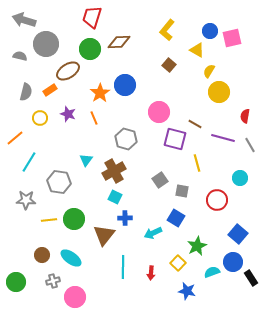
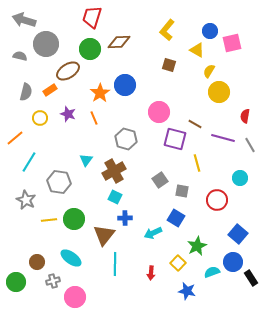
pink square at (232, 38): moved 5 px down
brown square at (169, 65): rotated 24 degrees counterclockwise
gray star at (26, 200): rotated 24 degrees clockwise
brown circle at (42, 255): moved 5 px left, 7 px down
cyan line at (123, 267): moved 8 px left, 3 px up
